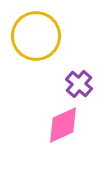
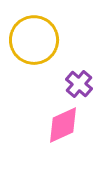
yellow circle: moved 2 px left, 4 px down
